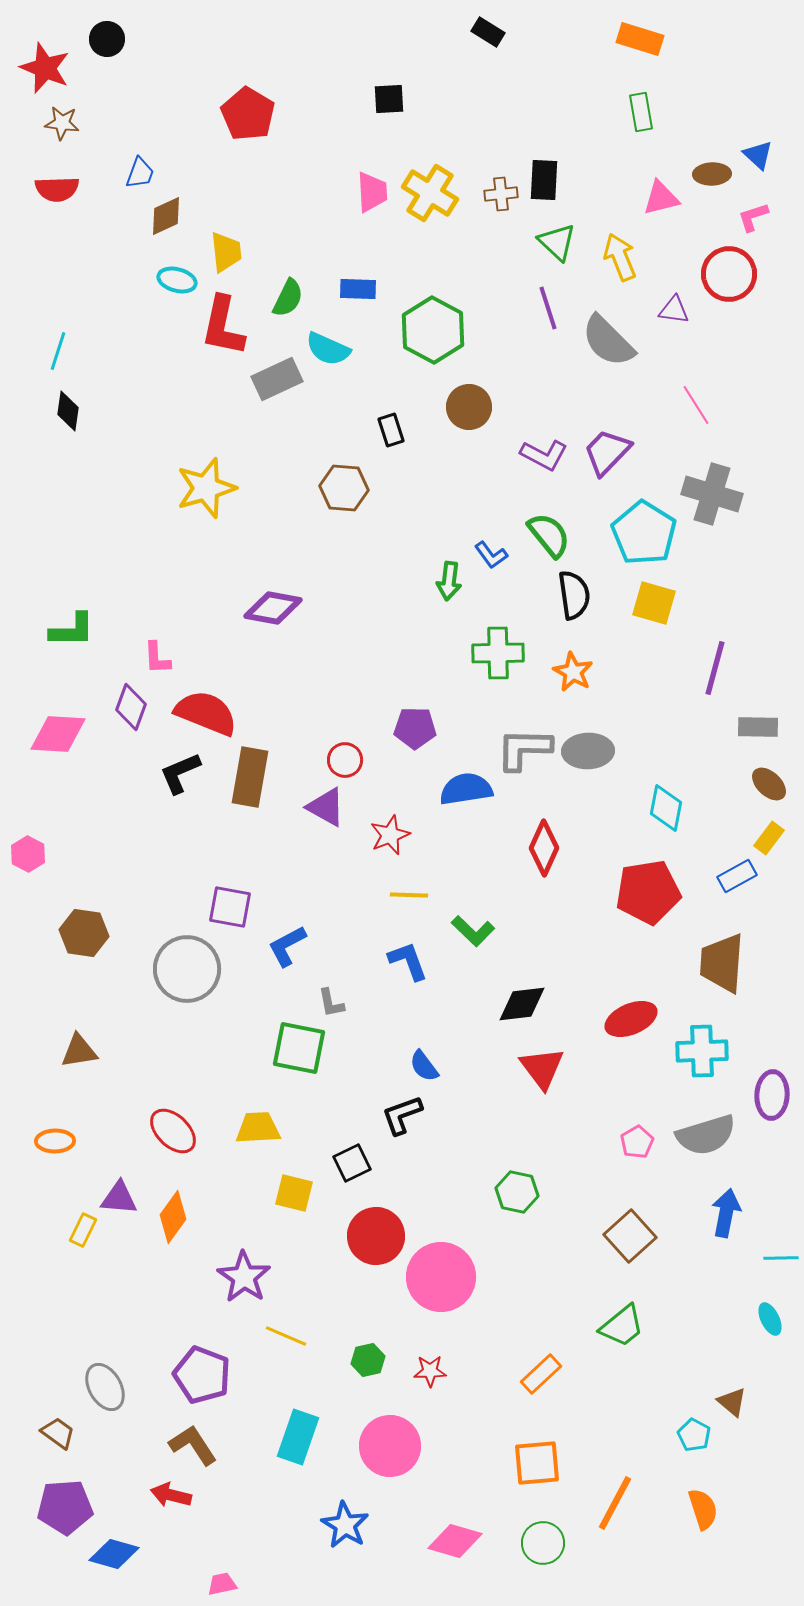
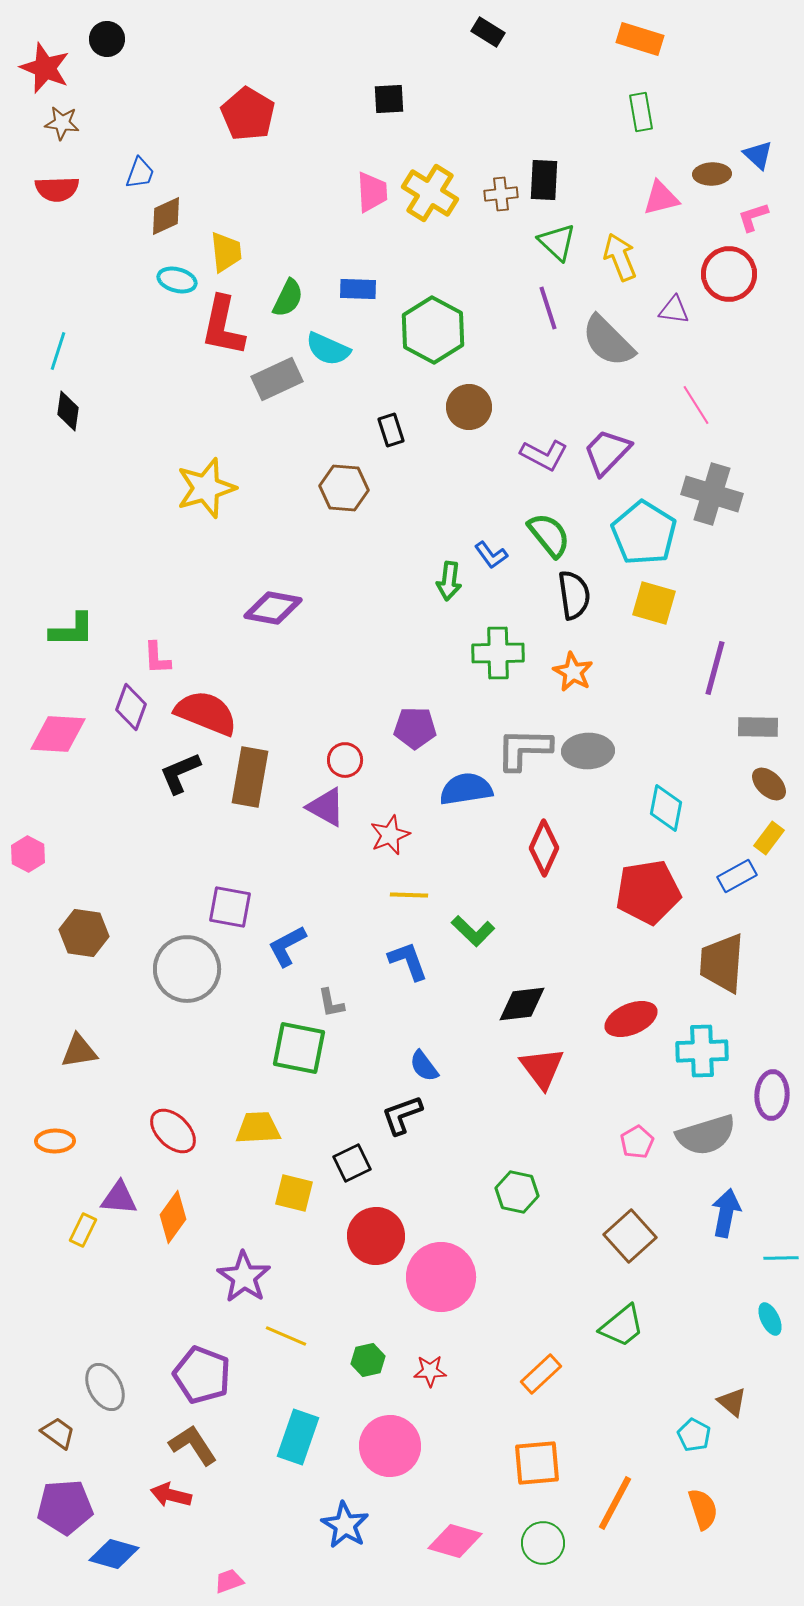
pink trapezoid at (222, 1584): moved 7 px right, 3 px up; rotated 8 degrees counterclockwise
